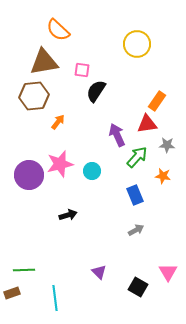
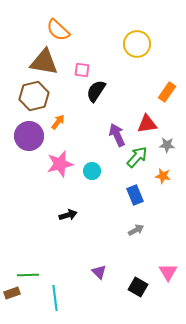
brown triangle: rotated 20 degrees clockwise
brown hexagon: rotated 8 degrees counterclockwise
orange rectangle: moved 10 px right, 9 px up
purple circle: moved 39 px up
green line: moved 4 px right, 5 px down
